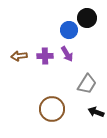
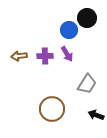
black arrow: moved 3 px down
